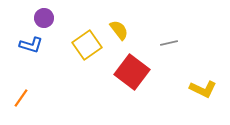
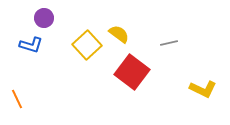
yellow semicircle: moved 4 px down; rotated 15 degrees counterclockwise
yellow square: rotated 8 degrees counterclockwise
orange line: moved 4 px left, 1 px down; rotated 60 degrees counterclockwise
